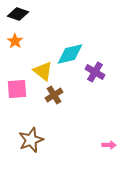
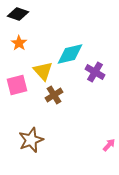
orange star: moved 4 px right, 2 px down
yellow triangle: rotated 10 degrees clockwise
pink square: moved 4 px up; rotated 10 degrees counterclockwise
pink arrow: rotated 48 degrees counterclockwise
